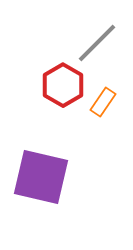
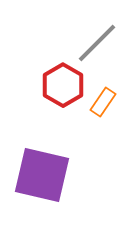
purple square: moved 1 px right, 2 px up
